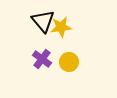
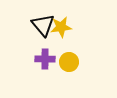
black triangle: moved 4 px down
purple cross: moved 3 px right; rotated 36 degrees counterclockwise
